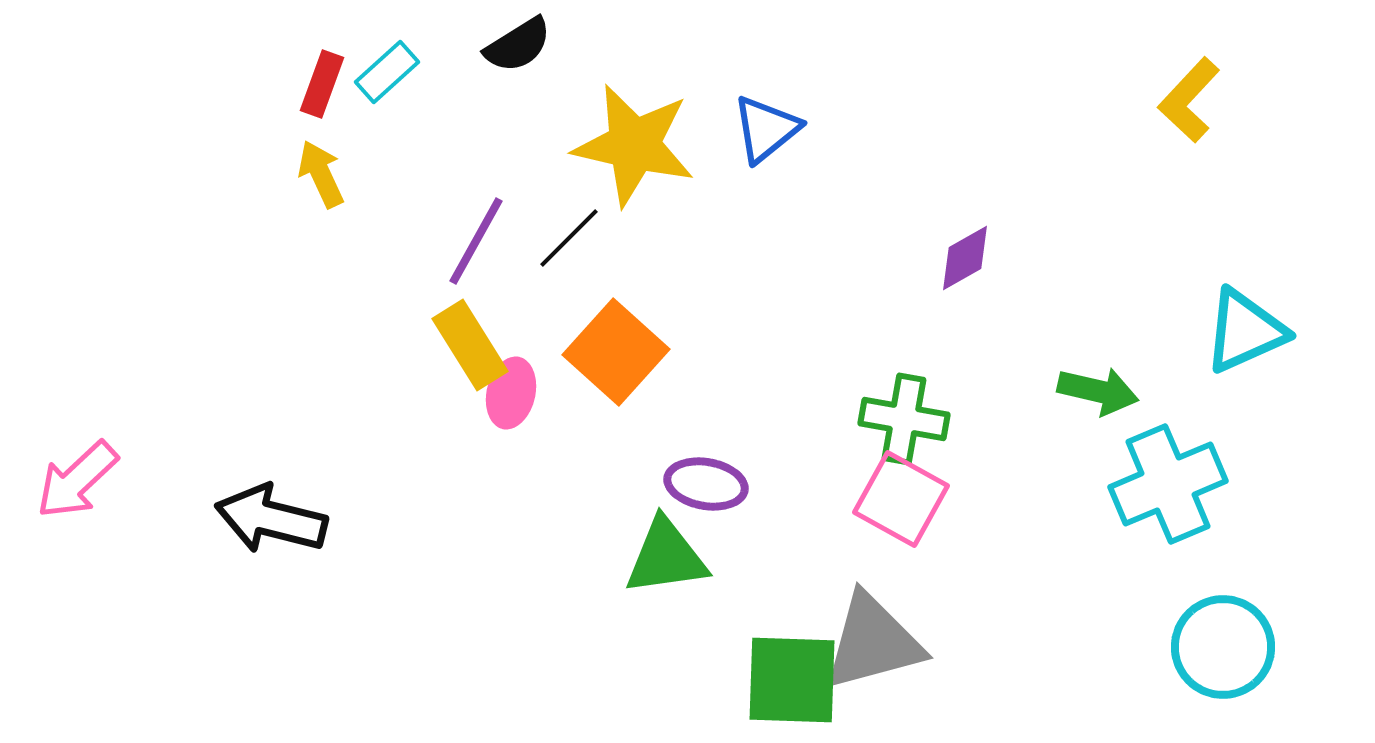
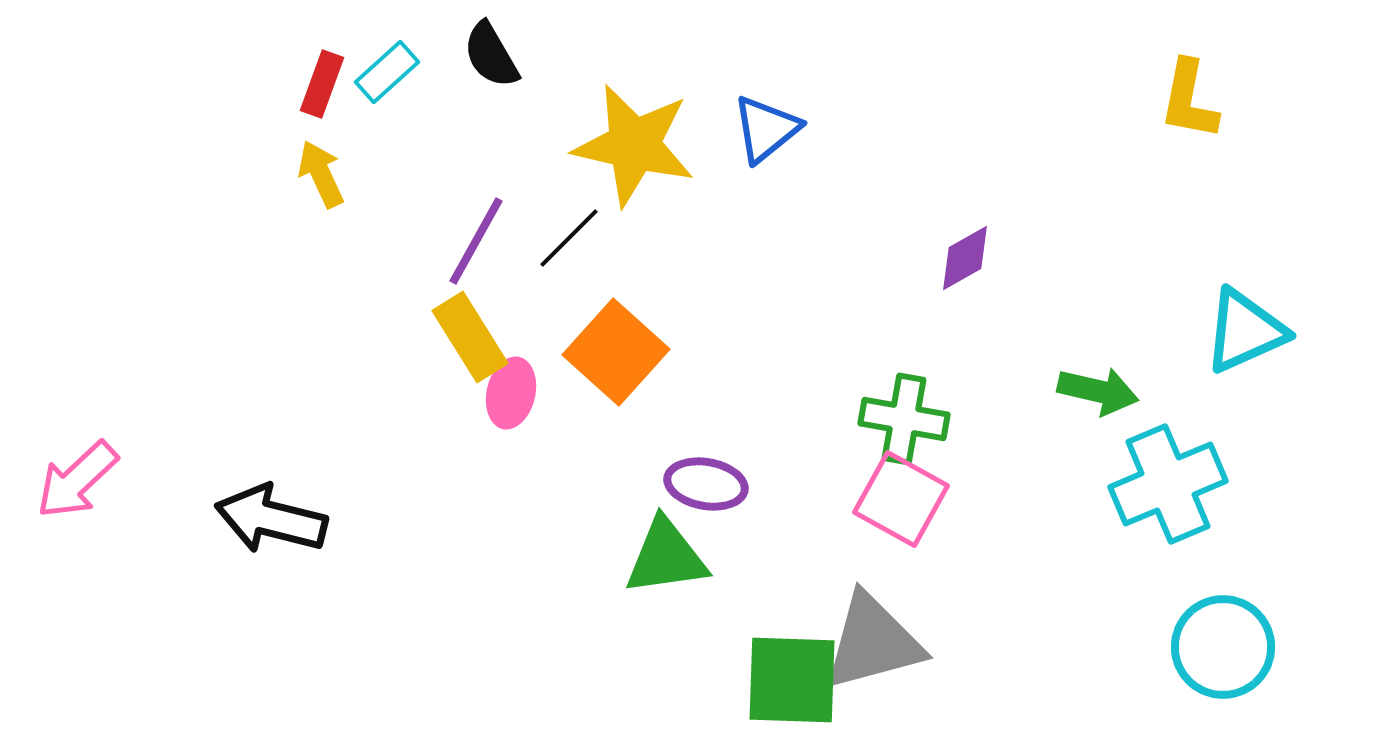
black semicircle: moved 27 px left, 10 px down; rotated 92 degrees clockwise
yellow L-shape: rotated 32 degrees counterclockwise
yellow rectangle: moved 8 px up
